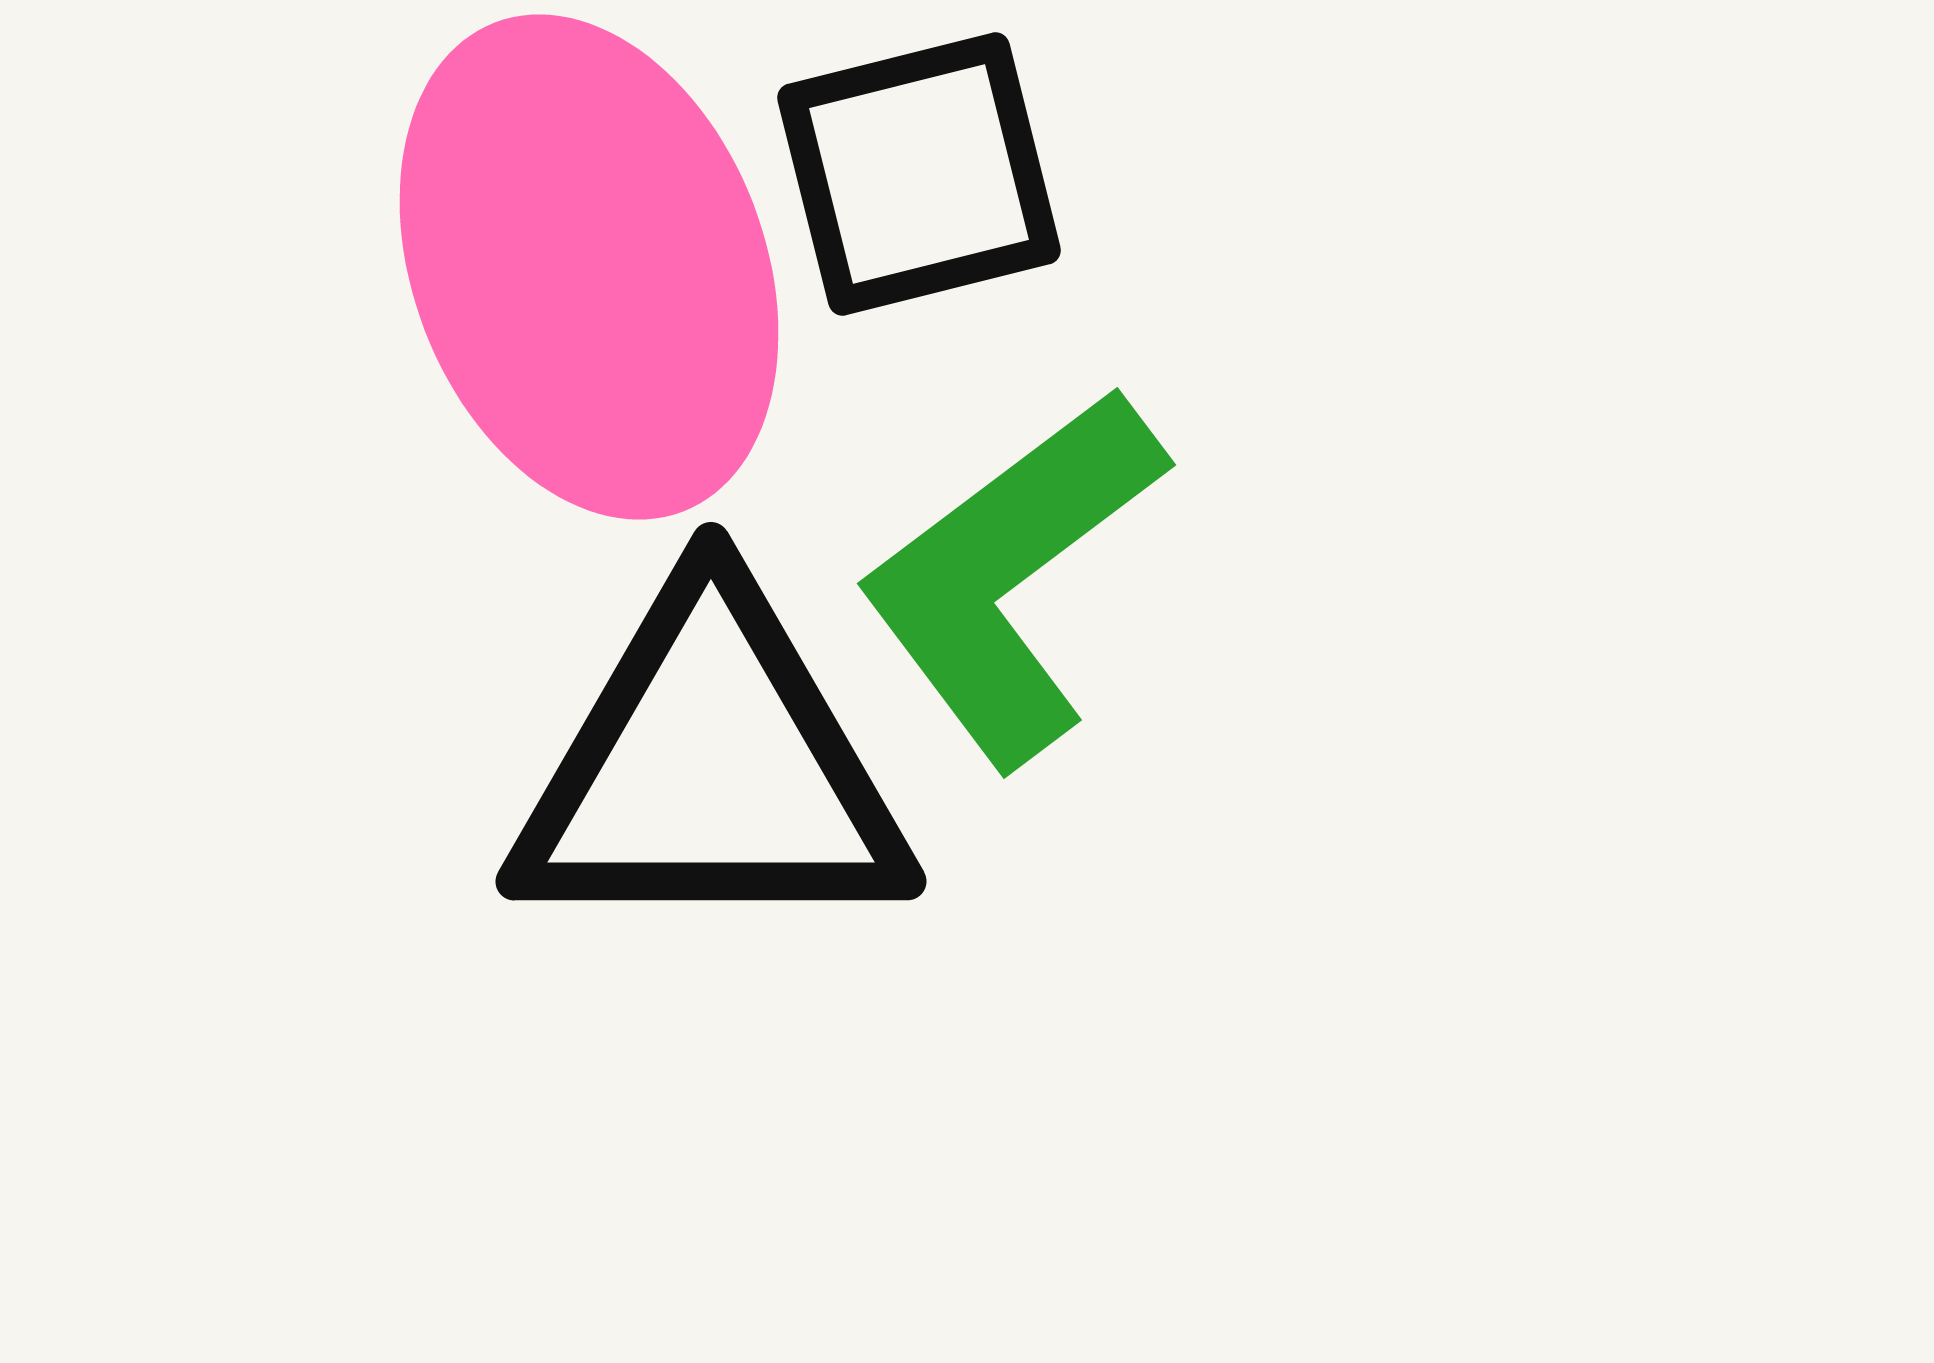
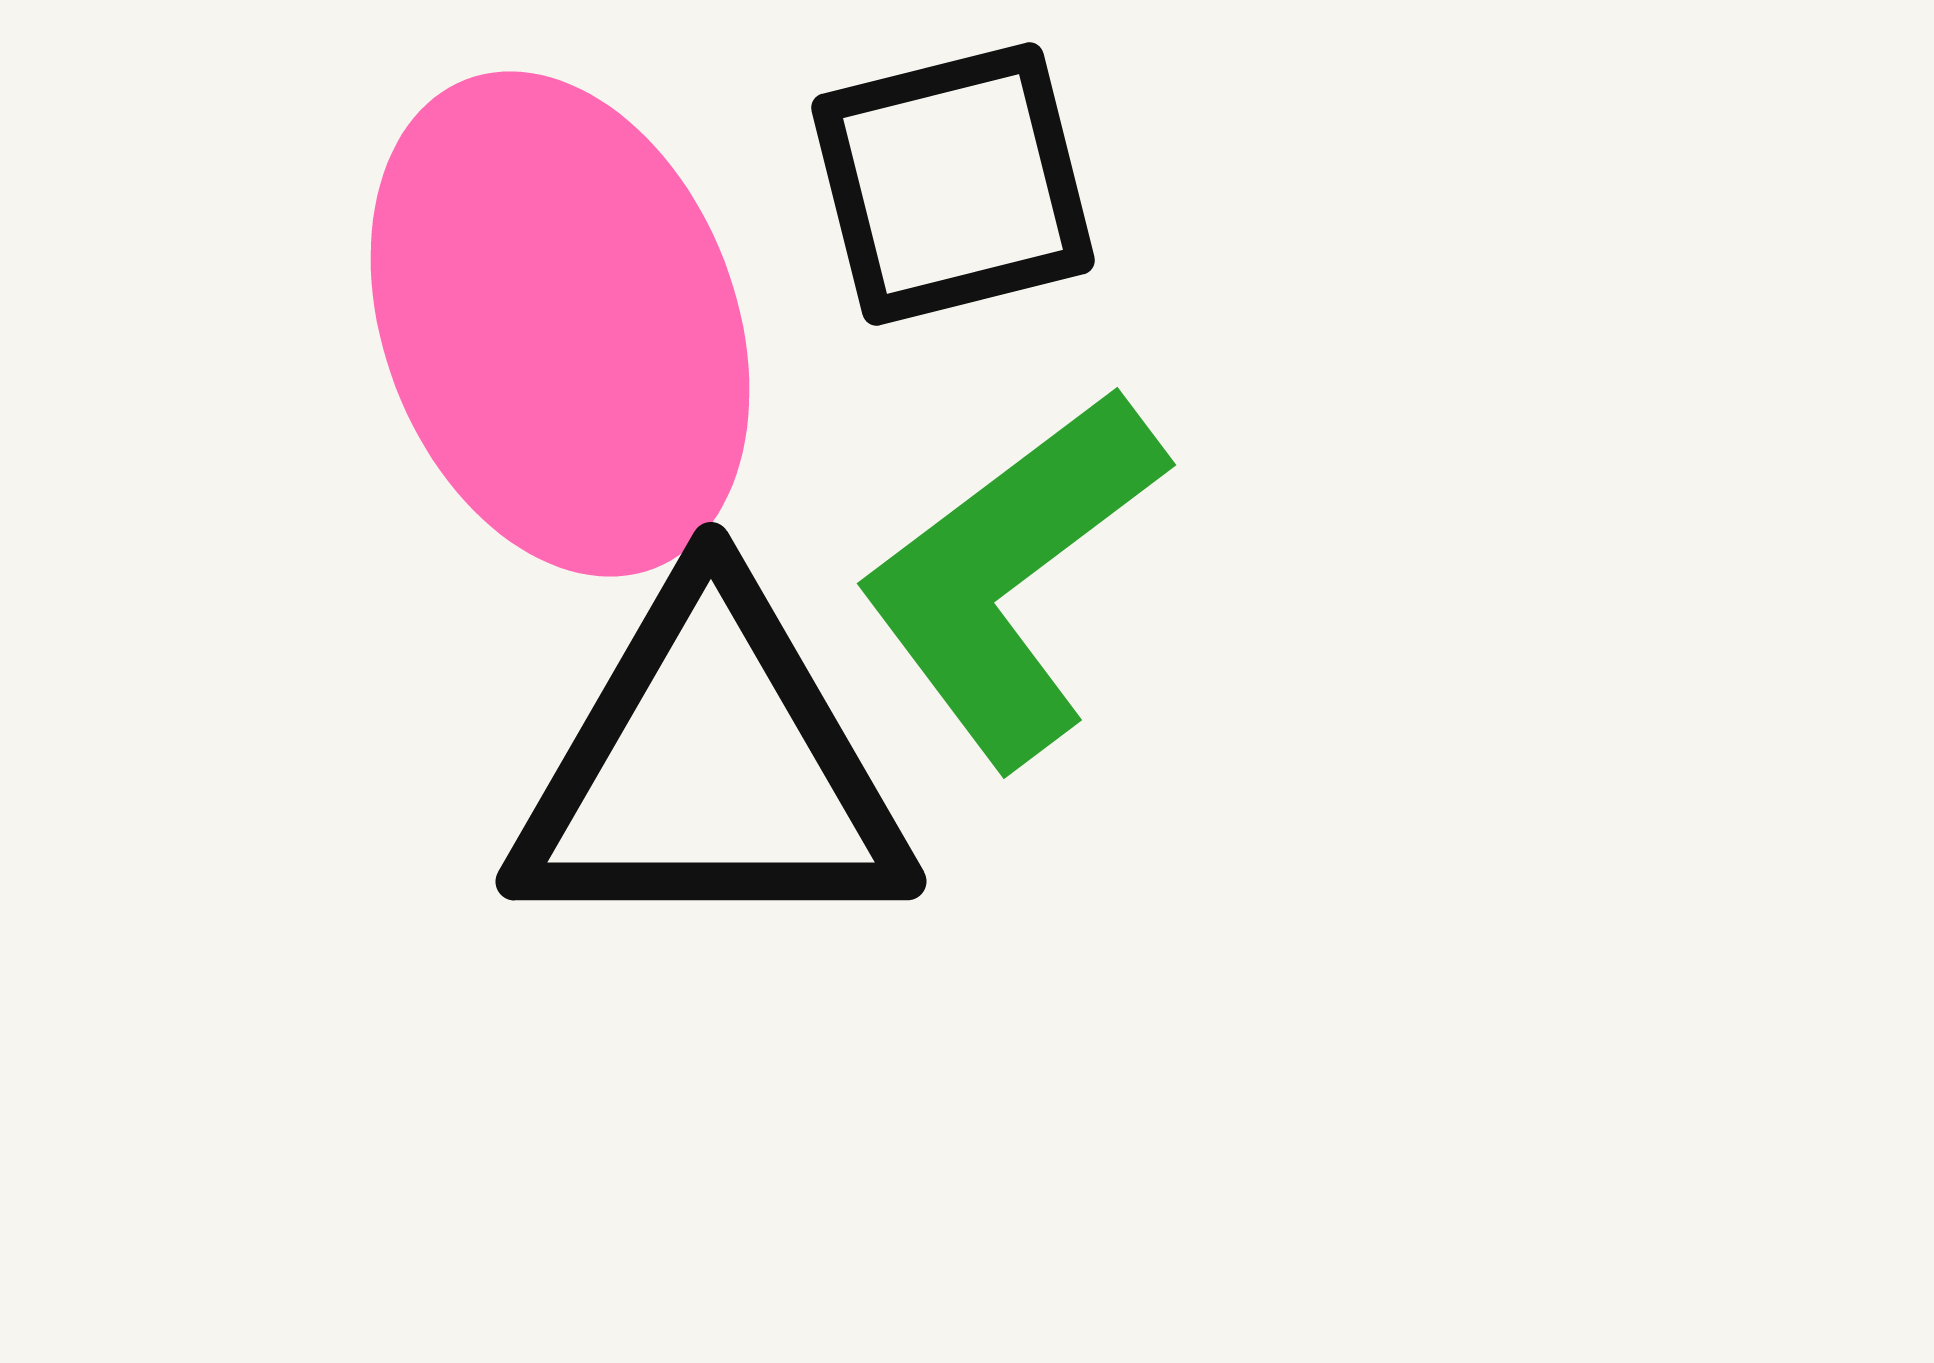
black square: moved 34 px right, 10 px down
pink ellipse: moved 29 px left, 57 px down
